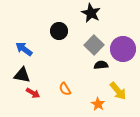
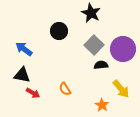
yellow arrow: moved 3 px right, 2 px up
orange star: moved 4 px right, 1 px down
